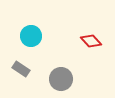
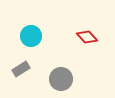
red diamond: moved 4 px left, 4 px up
gray rectangle: rotated 66 degrees counterclockwise
